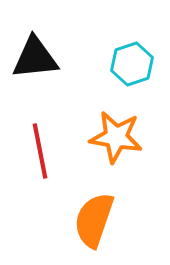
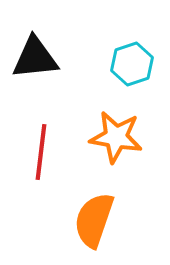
red line: moved 1 px right, 1 px down; rotated 18 degrees clockwise
